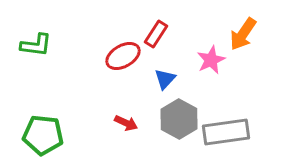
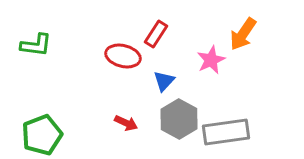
red ellipse: rotated 44 degrees clockwise
blue triangle: moved 1 px left, 2 px down
green pentagon: moved 1 px left; rotated 27 degrees counterclockwise
